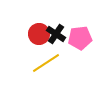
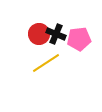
black cross: rotated 12 degrees counterclockwise
pink pentagon: moved 1 px left, 1 px down
